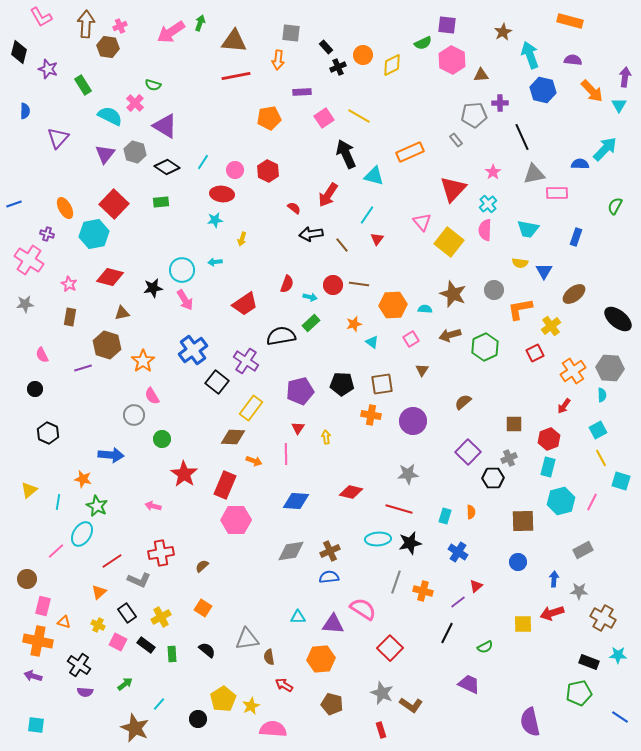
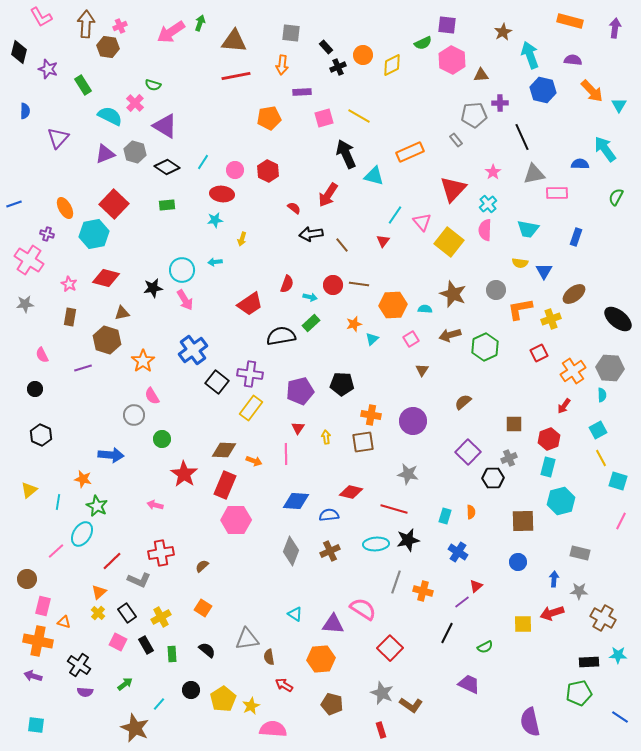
orange arrow at (278, 60): moved 4 px right, 5 px down
purple arrow at (625, 77): moved 10 px left, 49 px up
pink square at (324, 118): rotated 18 degrees clockwise
cyan arrow at (605, 149): rotated 80 degrees counterclockwise
purple triangle at (105, 154): rotated 30 degrees clockwise
green rectangle at (161, 202): moved 6 px right, 3 px down
green semicircle at (615, 206): moved 1 px right, 9 px up
cyan line at (367, 215): moved 28 px right
red triangle at (377, 239): moved 6 px right, 2 px down
red diamond at (110, 277): moved 4 px left, 1 px down
gray circle at (494, 290): moved 2 px right
red trapezoid at (245, 304): moved 5 px right
yellow cross at (551, 326): moved 7 px up; rotated 18 degrees clockwise
cyan triangle at (372, 342): moved 3 px up; rotated 40 degrees clockwise
brown hexagon at (107, 345): moved 5 px up
red square at (535, 353): moved 4 px right
purple cross at (246, 361): moved 4 px right, 13 px down; rotated 25 degrees counterclockwise
brown square at (382, 384): moved 19 px left, 58 px down
black hexagon at (48, 433): moved 7 px left, 2 px down
brown diamond at (233, 437): moved 9 px left, 13 px down
gray star at (408, 474): rotated 15 degrees clockwise
cyan square at (621, 481): moved 3 px left
pink line at (592, 502): moved 29 px right, 19 px down
pink arrow at (153, 506): moved 2 px right, 1 px up
red line at (399, 509): moved 5 px left
cyan ellipse at (378, 539): moved 2 px left, 5 px down
black star at (410, 543): moved 2 px left, 3 px up
gray rectangle at (583, 550): moved 3 px left, 3 px down; rotated 42 degrees clockwise
gray diamond at (291, 551): rotated 60 degrees counterclockwise
red line at (112, 561): rotated 10 degrees counterclockwise
blue semicircle at (329, 577): moved 62 px up
purple line at (458, 602): moved 4 px right
cyan triangle at (298, 617): moved 3 px left, 3 px up; rotated 35 degrees clockwise
yellow cross at (98, 625): moved 12 px up; rotated 16 degrees clockwise
black rectangle at (146, 645): rotated 24 degrees clockwise
black rectangle at (589, 662): rotated 24 degrees counterclockwise
black circle at (198, 719): moved 7 px left, 29 px up
